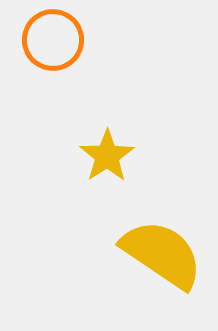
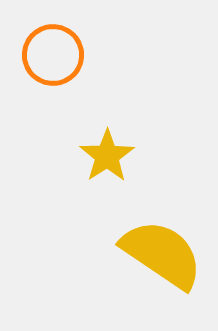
orange circle: moved 15 px down
